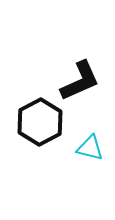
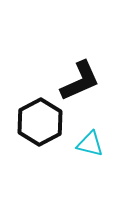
cyan triangle: moved 4 px up
